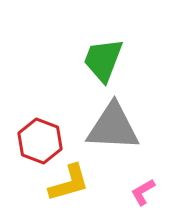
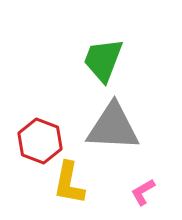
yellow L-shape: rotated 117 degrees clockwise
